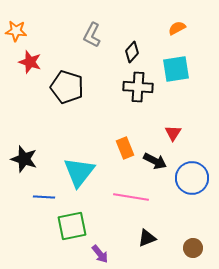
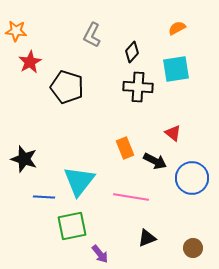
red star: rotated 25 degrees clockwise
red triangle: rotated 24 degrees counterclockwise
cyan triangle: moved 9 px down
